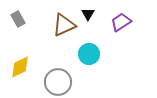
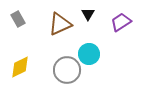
brown triangle: moved 4 px left, 1 px up
gray circle: moved 9 px right, 12 px up
